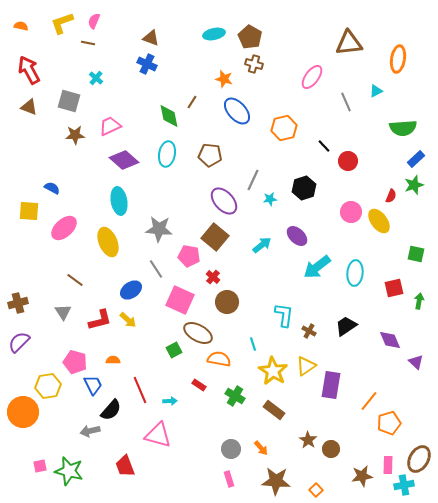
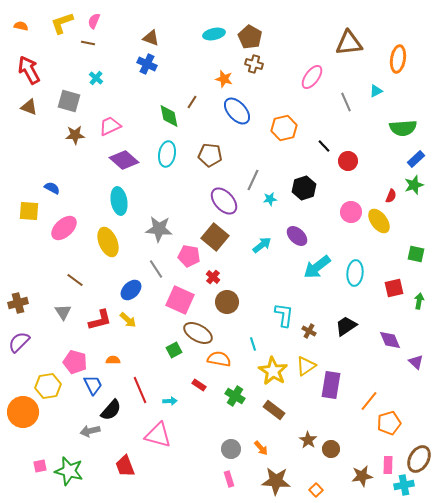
blue ellipse at (131, 290): rotated 10 degrees counterclockwise
